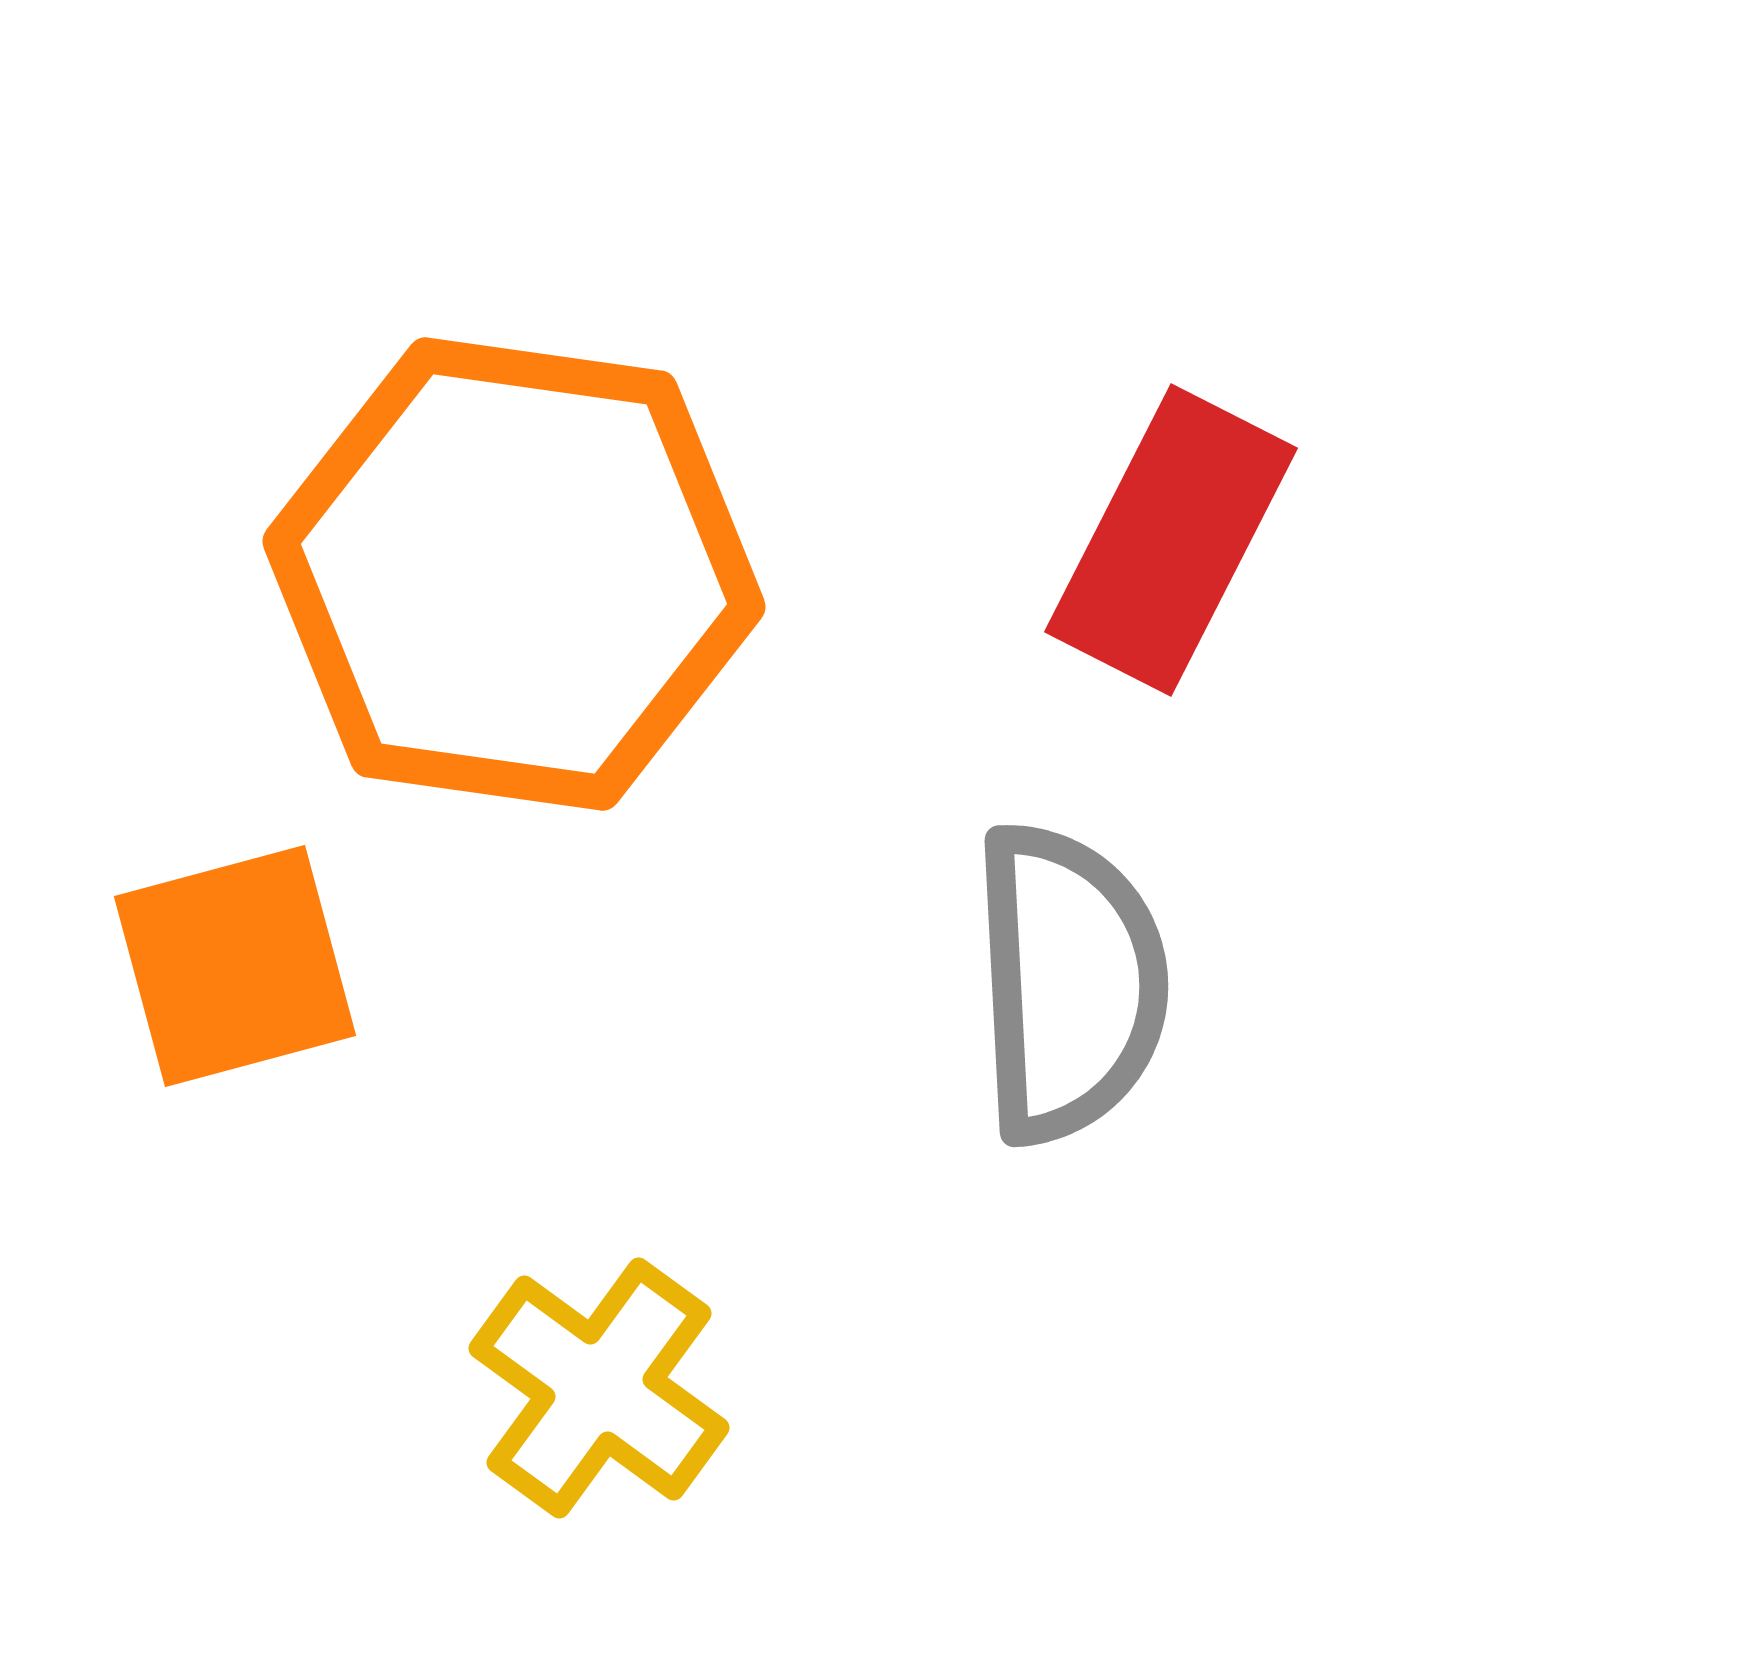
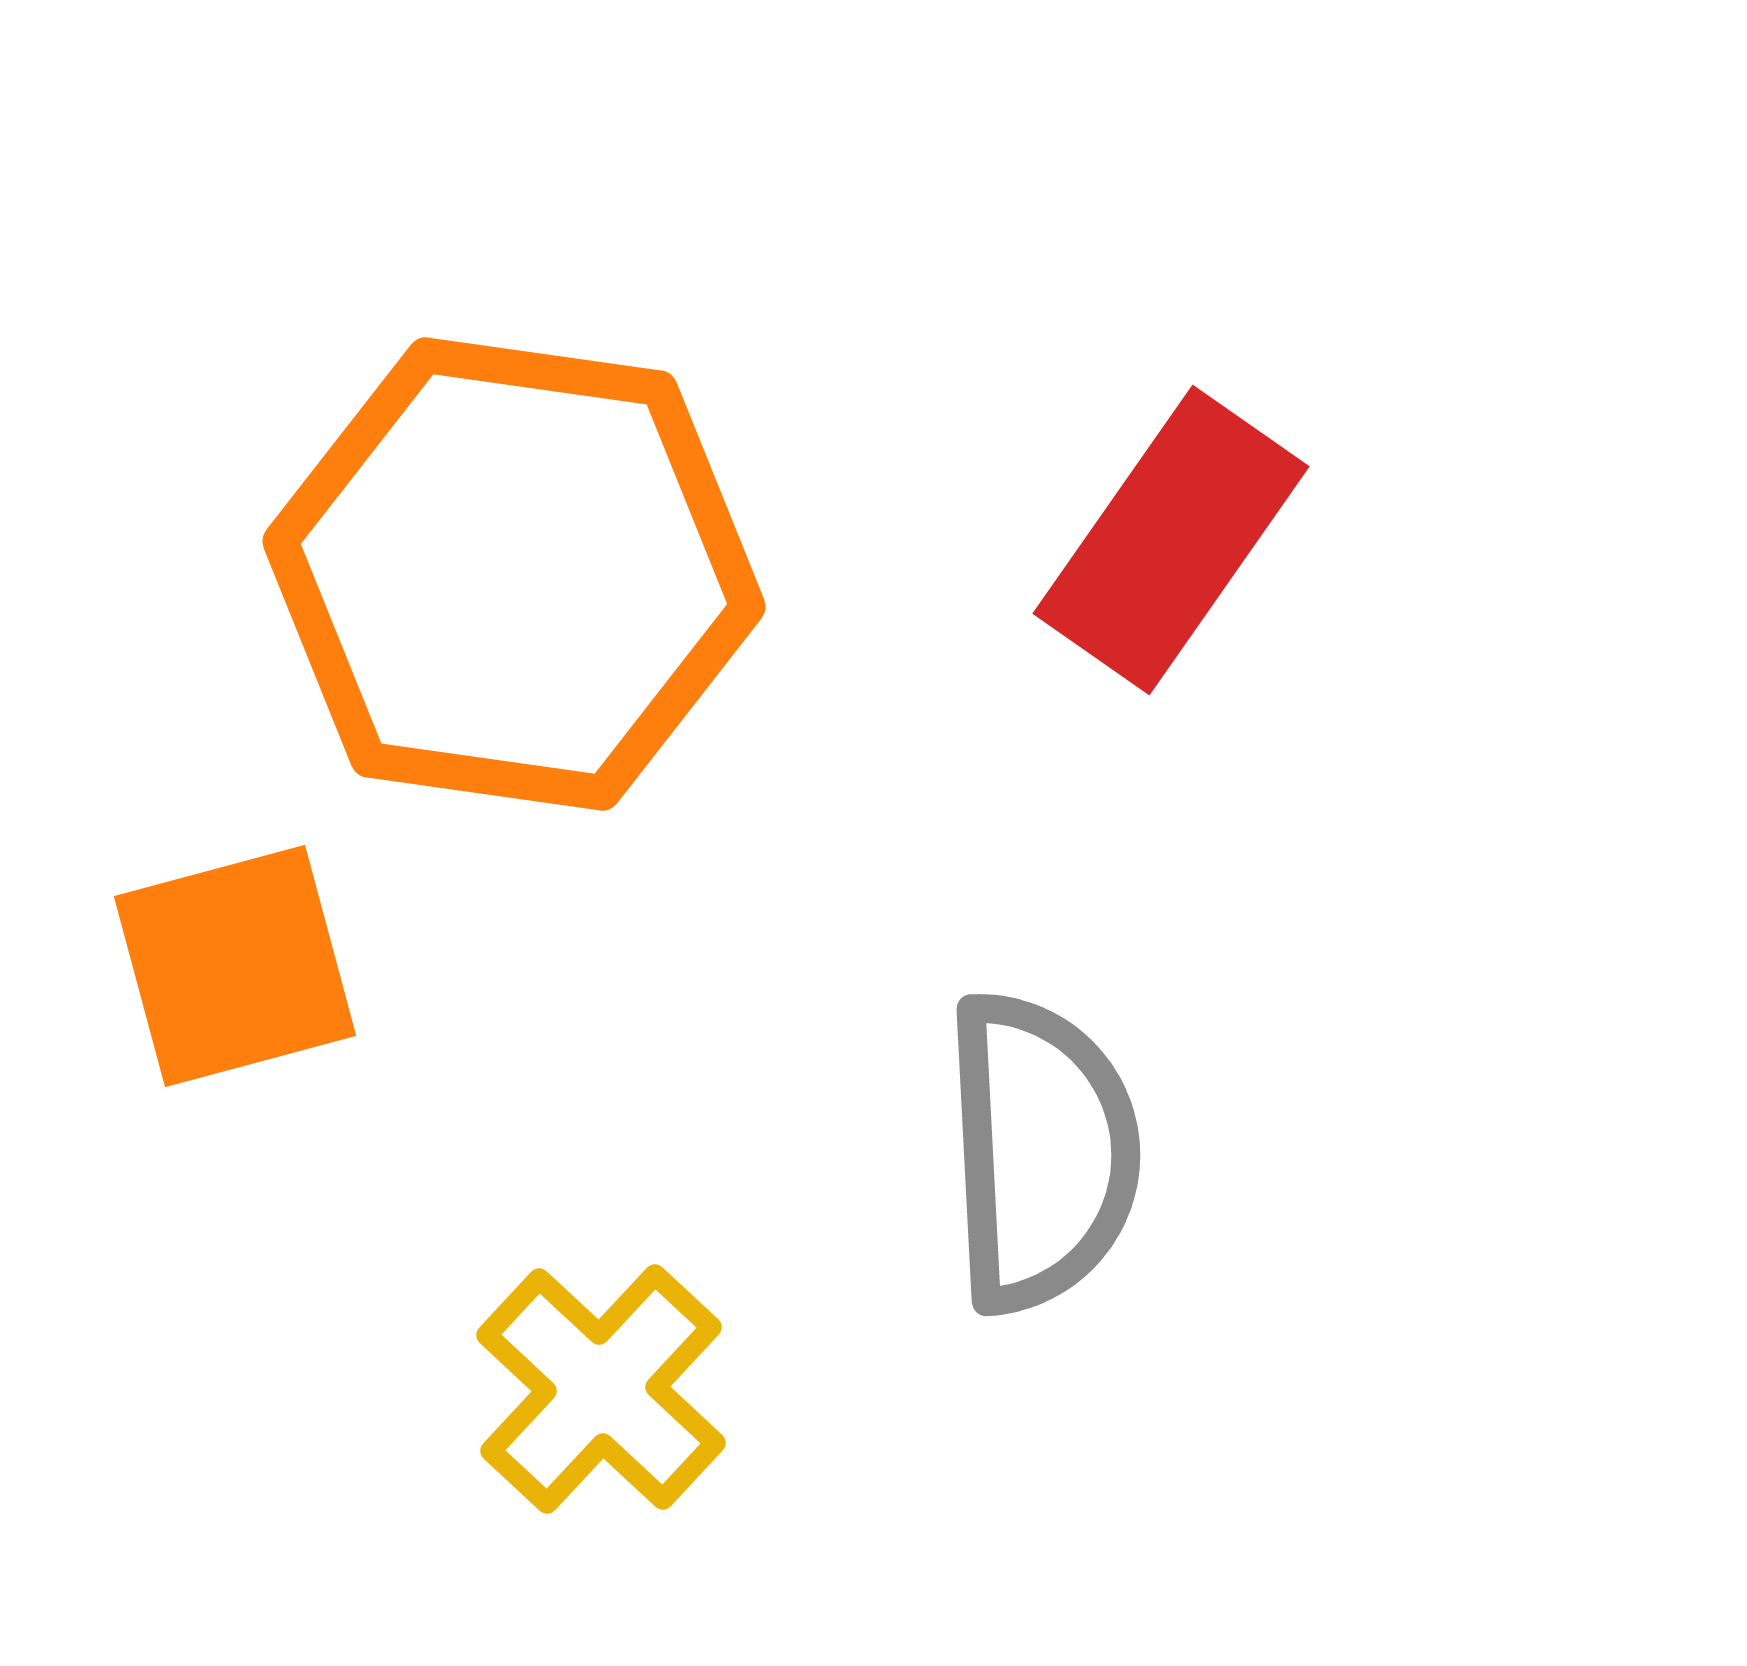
red rectangle: rotated 8 degrees clockwise
gray semicircle: moved 28 px left, 169 px down
yellow cross: moved 2 px right, 1 px down; rotated 7 degrees clockwise
